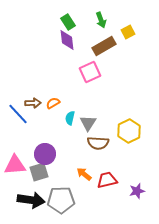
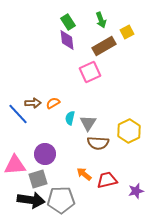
yellow square: moved 1 px left
gray square: moved 1 px left, 7 px down
purple star: moved 1 px left
